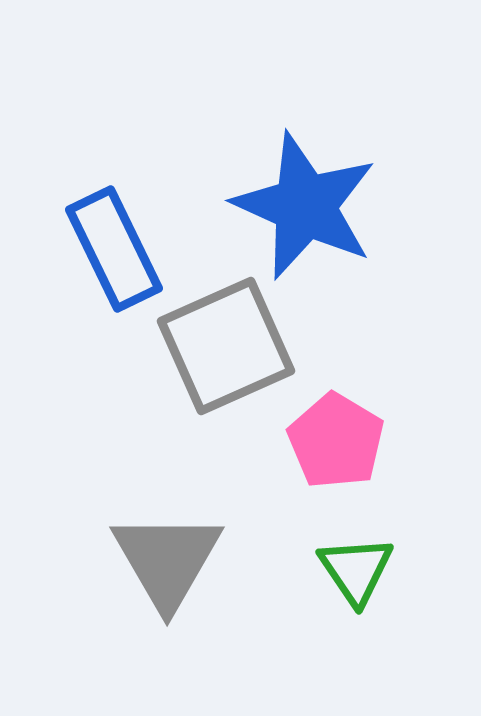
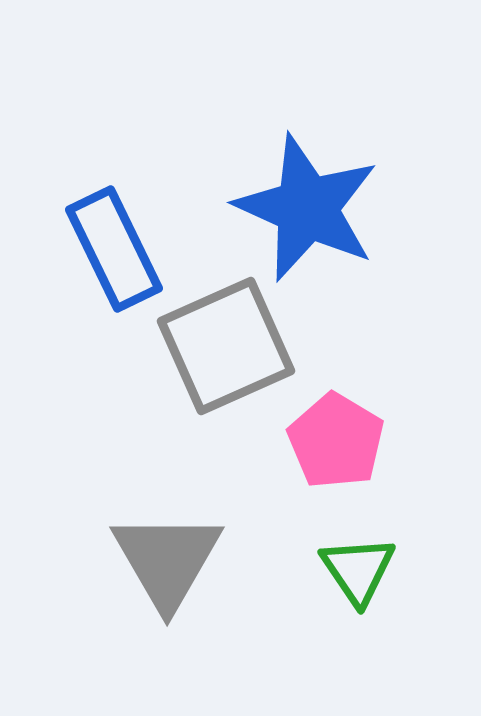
blue star: moved 2 px right, 2 px down
green triangle: moved 2 px right
